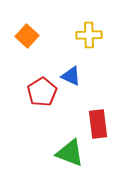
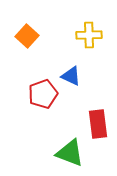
red pentagon: moved 1 px right, 2 px down; rotated 12 degrees clockwise
